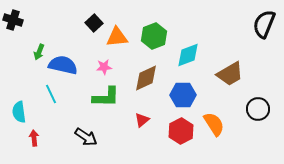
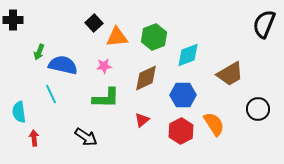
black cross: rotated 18 degrees counterclockwise
green hexagon: moved 1 px down
pink star: moved 1 px up
green L-shape: moved 1 px down
